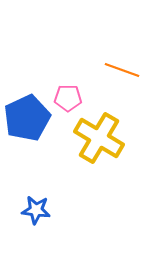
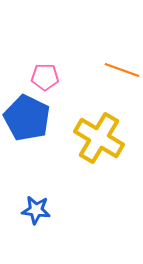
pink pentagon: moved 23 px left, 21 px up
blue pentagon: rotated 21 degrees counterclockwise
